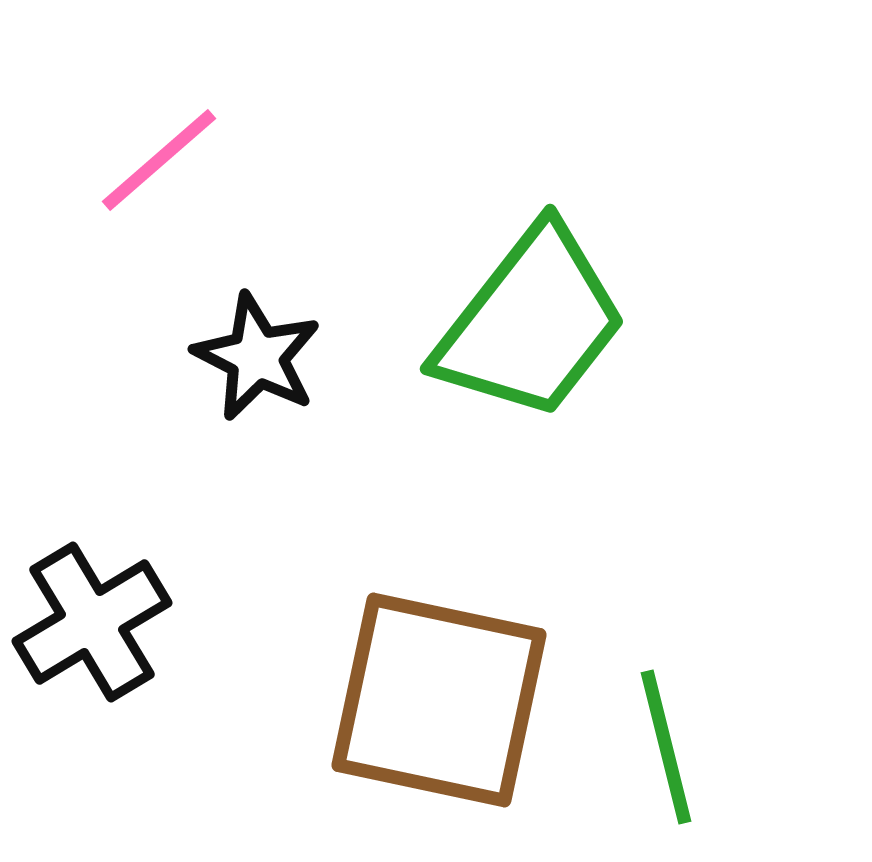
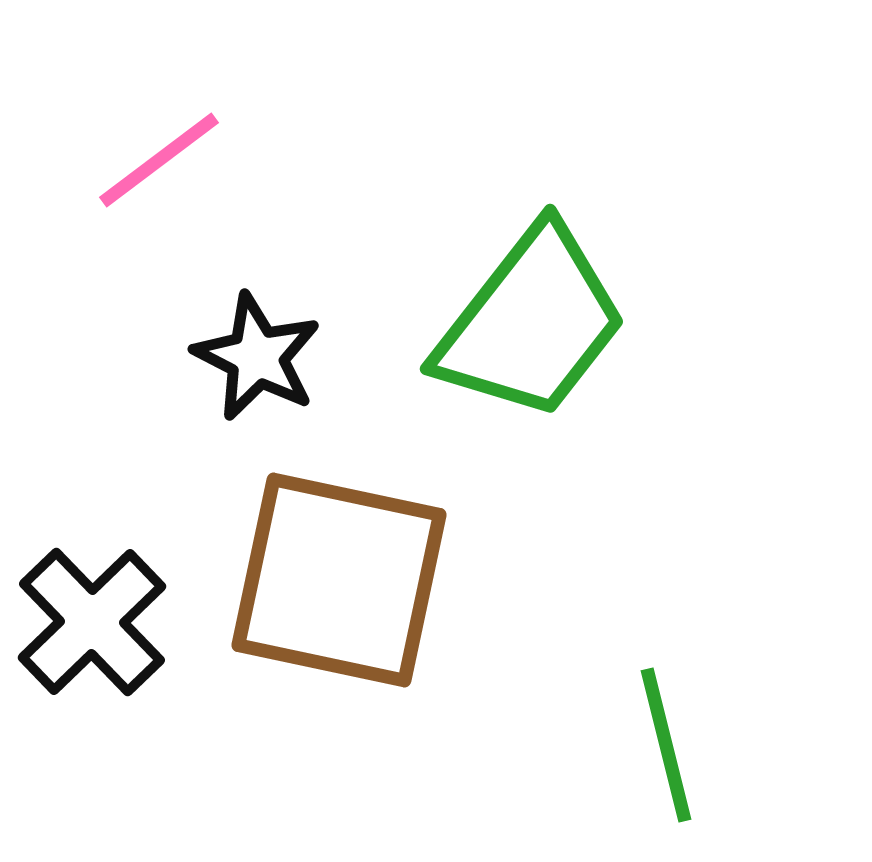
pink line: rotated 4 degrees clockwise
black cross: rotated 13 degrees counterclockwise
brown square: moved 100 px left, 120 px up
green line: moved 2 px up
